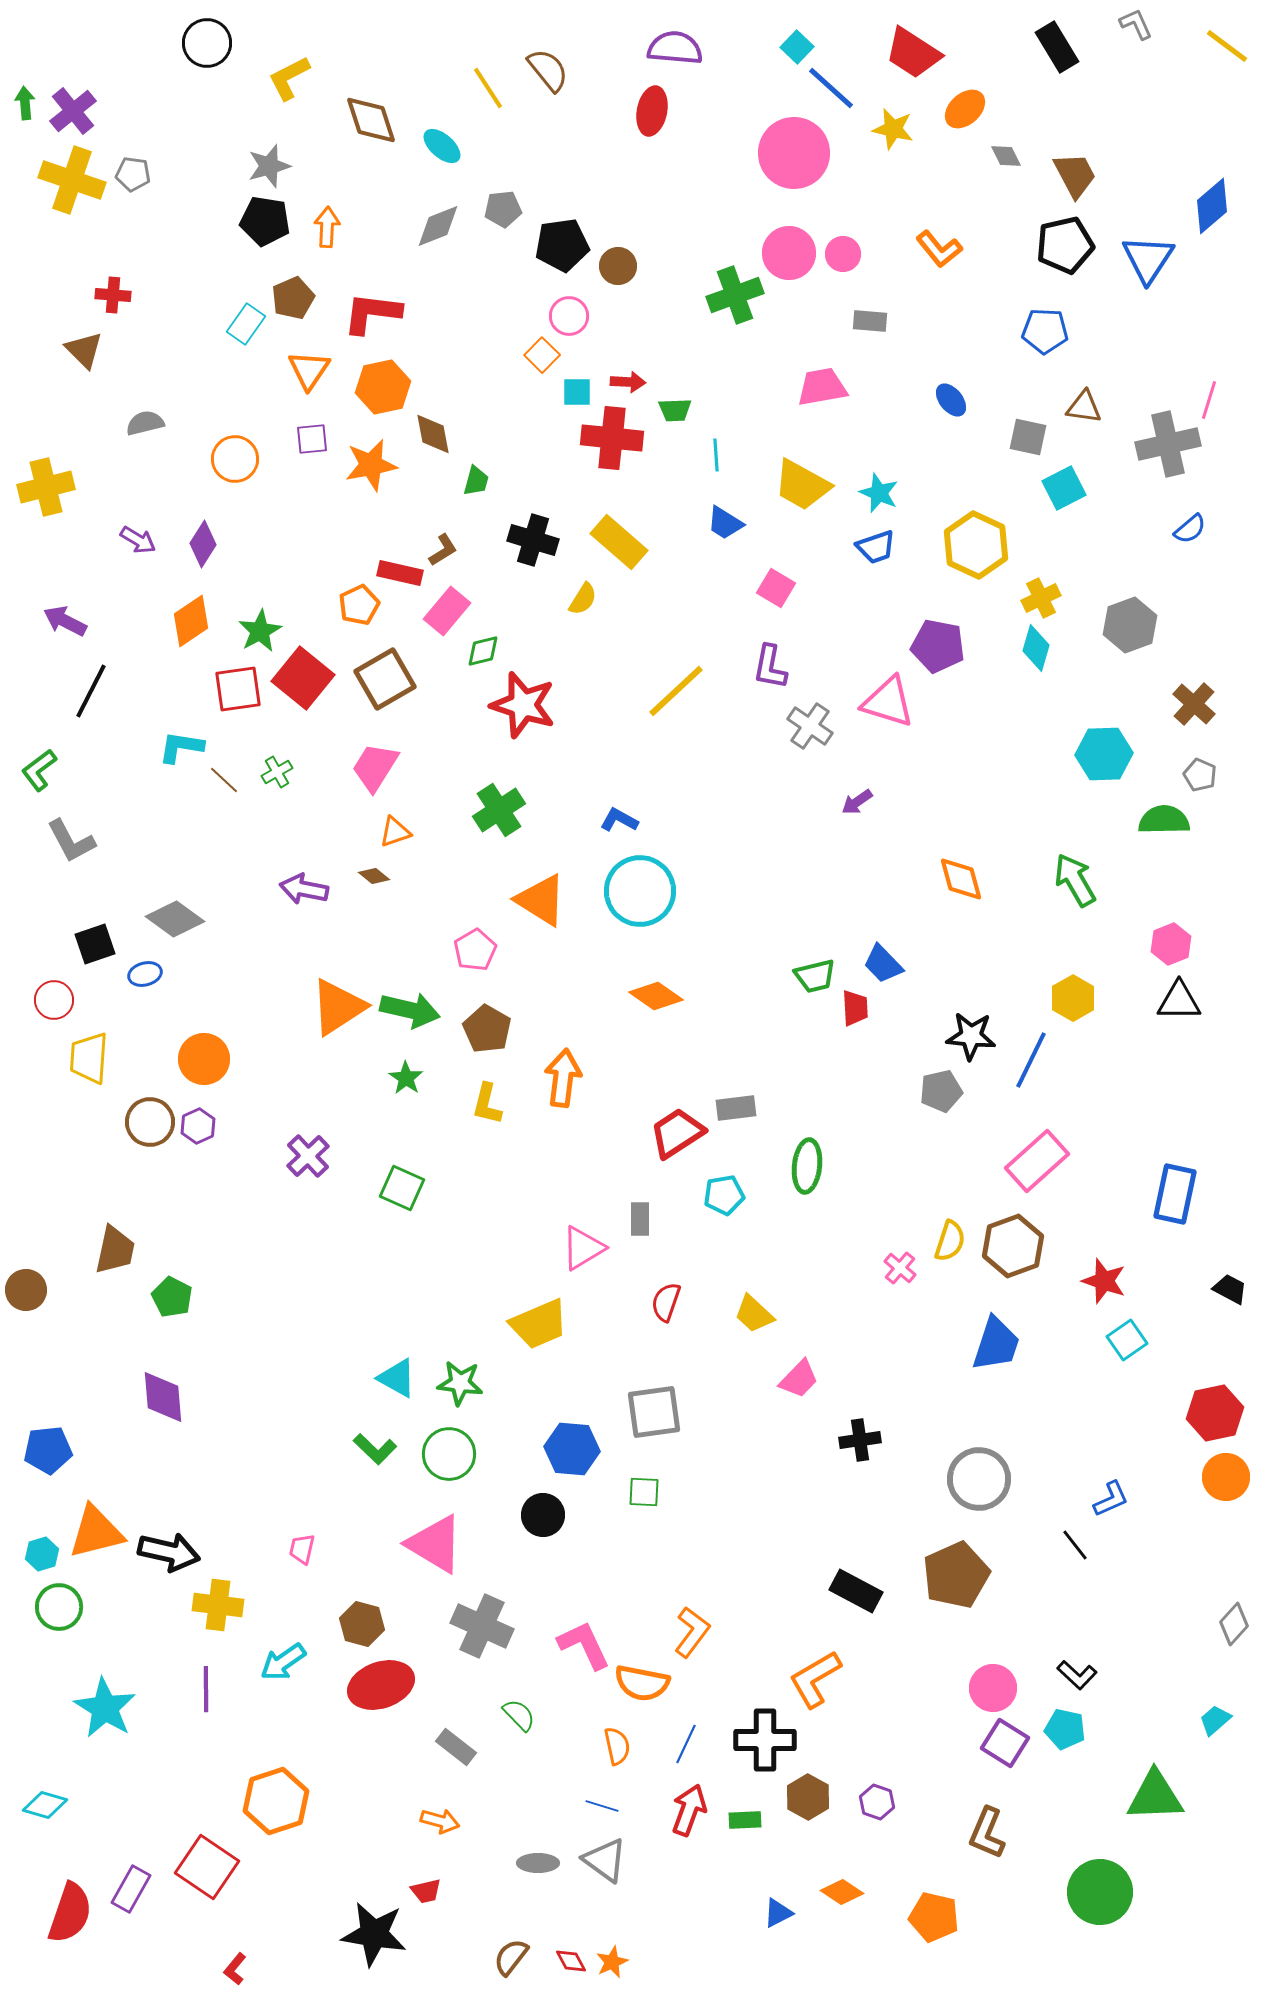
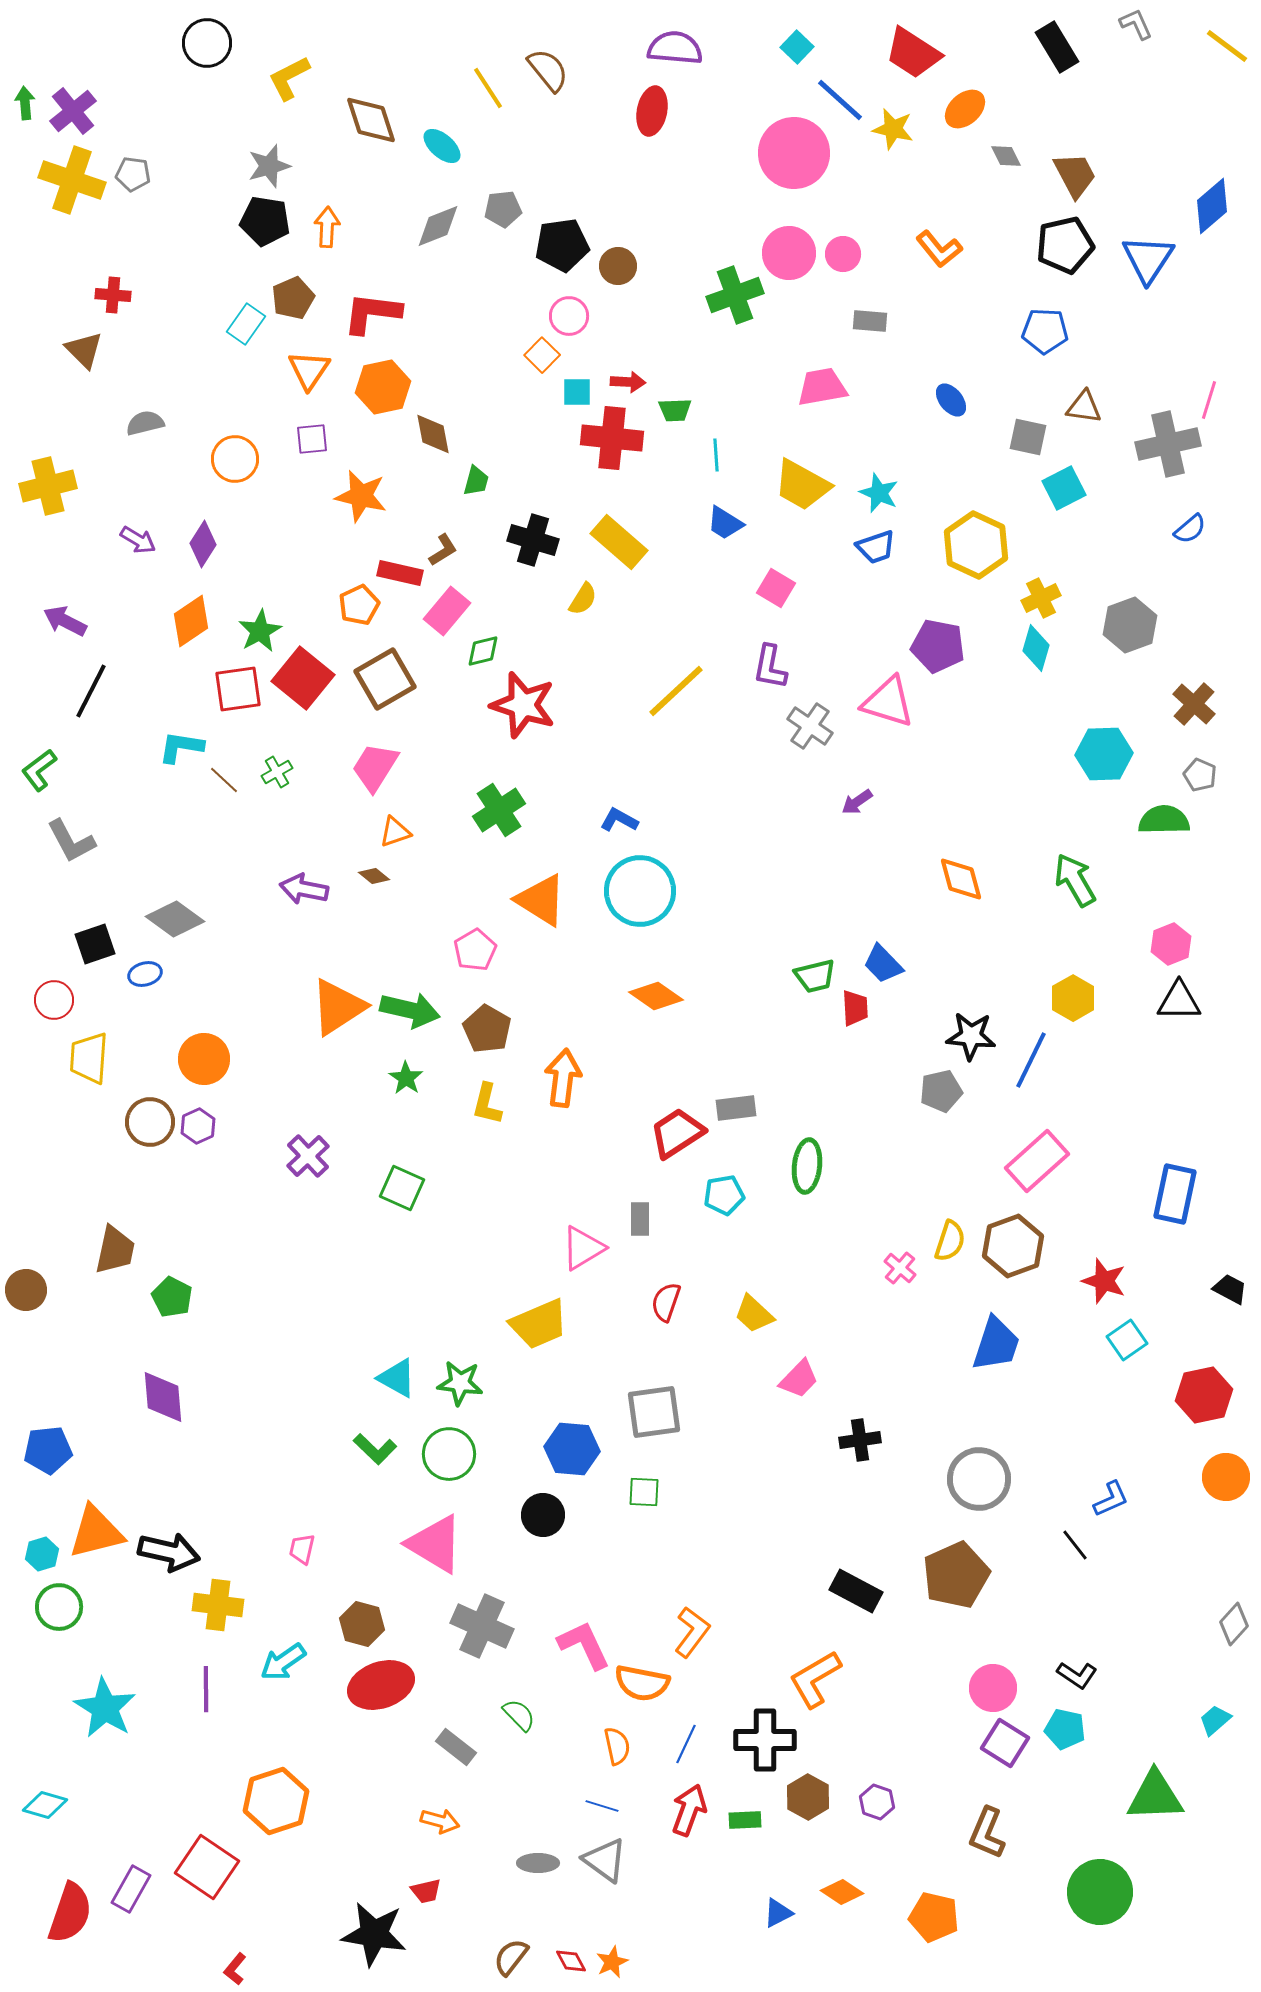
blue line at (831, 88): moved 9 px right, 12 px down
orange star at (371, 465): moved 10 px left, 31 px down; rotated 24 degrees clockwise
yellow cross at (46, 487): moved 2 px right, 1 px up
red hexagon at (1215, 1413): moved 11 px left, 18 px up
black L-shape at (1077, 1675): rotated 9 degrees counterclockwise
